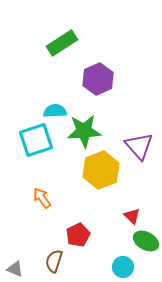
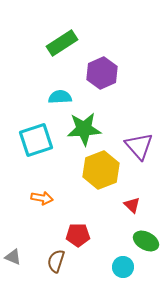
purple hexagon: moved 4 px right, 6 px up
cyan semicircle: moved 5 px right, 14 px up
green star: moved 2 px up
orange arrow: rotated 135 degrees clockwise
red triangle: moved 11 px up
red pentagon: rotated 25 degrees clockwise
brown semicircle: moved 2 px right
gray triangle: moved 2 px left, 12 px up
